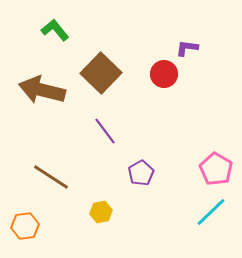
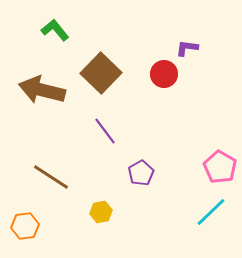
pink pentagon: moved 4 px right, 2 px up
